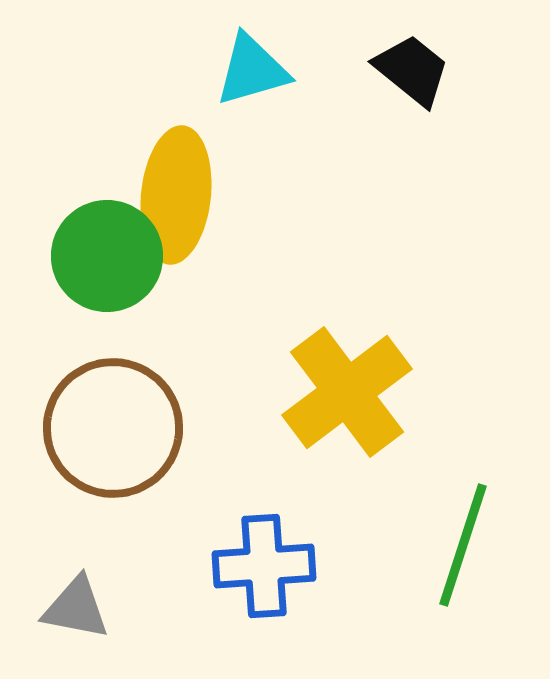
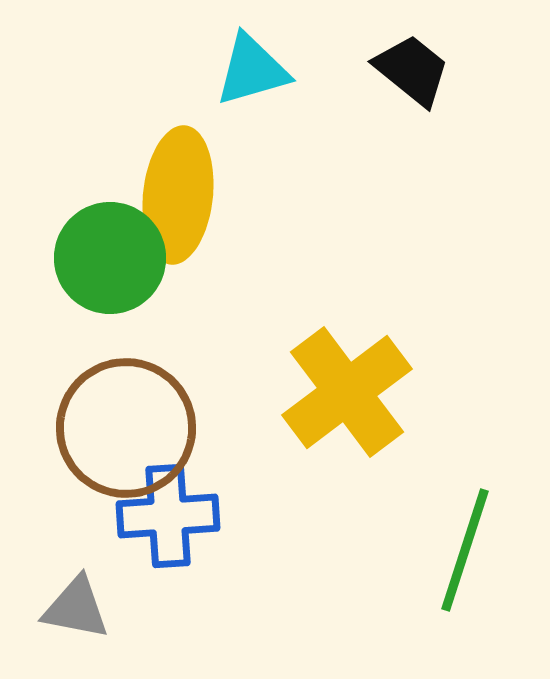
yellow ellipse: moved 2 px right
green circle: moved 3 px right, 2 px down
brown circle: moved 13 px right
green line: moved 2 px right, 5 px down
blue cross: moved 96 px left, 50 px up
